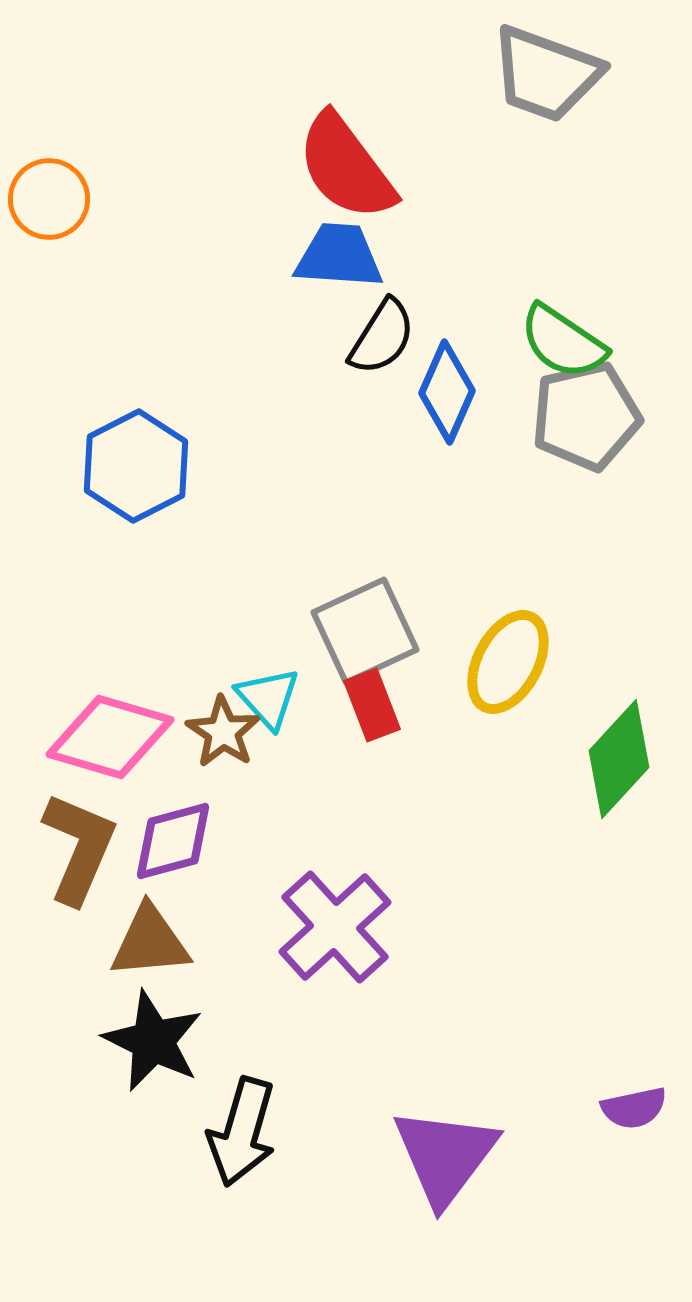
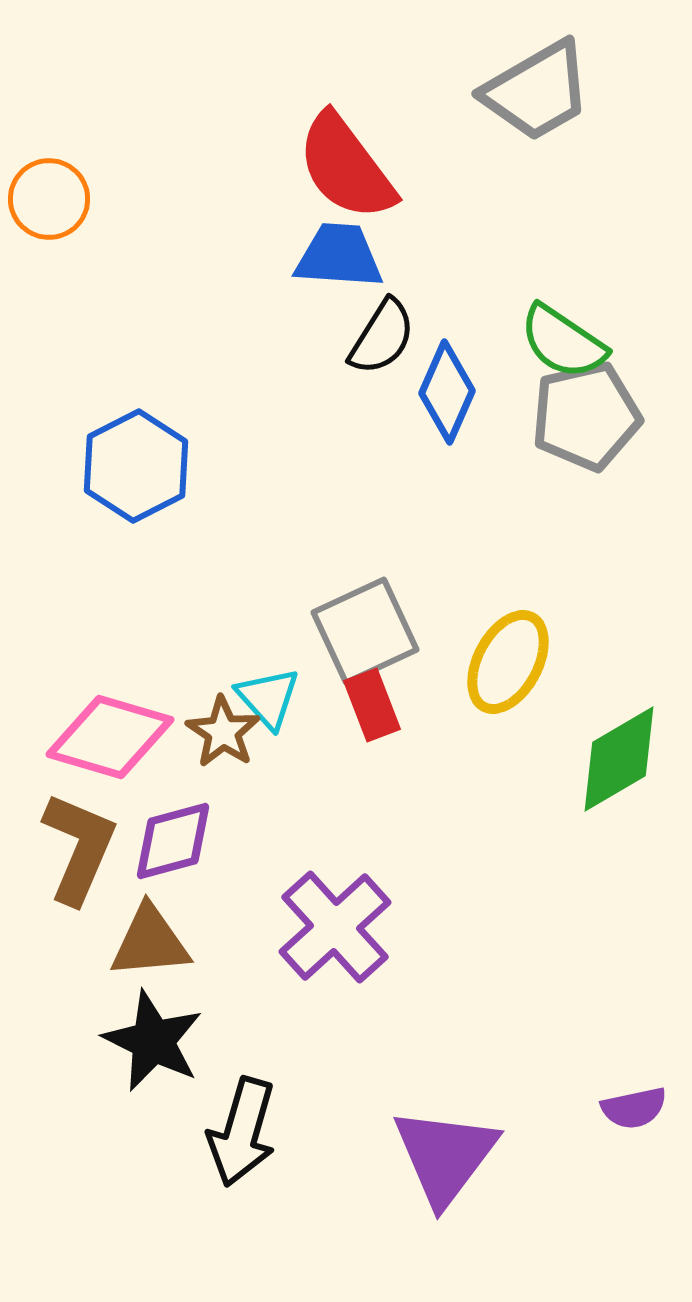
gray trapezoid: moved 9 px left, 17 px down; rotated 50 degrees counterclockwise
green diamond: rotated 17 degrees clockwise
